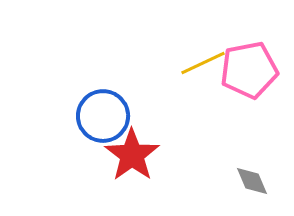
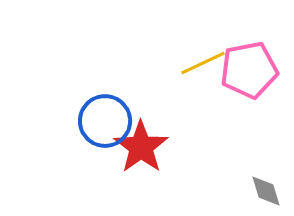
blue circle: moved 2 px right, 5 px down
red star: moved 9 px right, 8 px up
gray diamond: moved 14 px right, 10 px down; rotated 6 degrees clockwise
